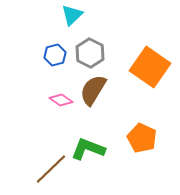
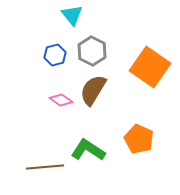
cyan triangle: rotated 25 degrees counterclockwise
gray hexagon: moved 2 px right, 2 px up
orange pentagon: moved 3 px left, 1 px down
green L-shape: moved 1 px down; rotated 12 degrees clockwise
brown line: moved 6 px left, 2 px up; rotated 39 degrees clockwise
